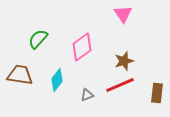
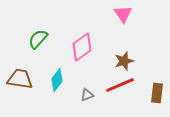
brown trapezoid: moved 4 px down
